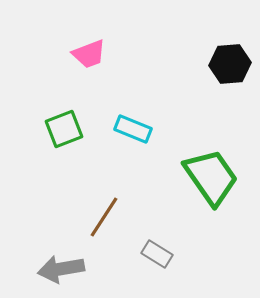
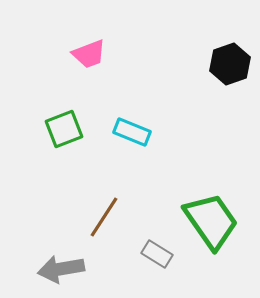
black hexagon: rotated 15 degrees counterclockwise
cyan rectangle: moved 1 px left, 3 px down
green trapezoid: moved 44 px down
